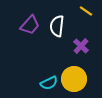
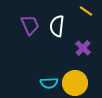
purple trapezoid: rotated 65 degrees counterclockwise
purple cross: moved 2 px right, 2 px down
yellow circle: moved 1 px right, 4 px down
cyan semicircle: rotated 24 degrees clockwise
